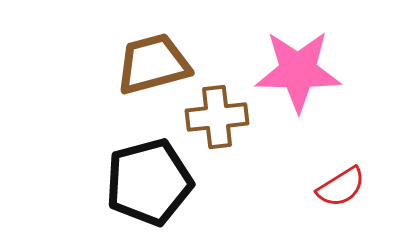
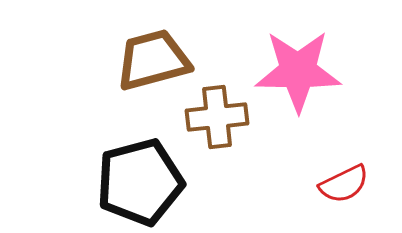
brown trapezoid: moved 4 px up
black pentagon: moved 9 px left
red semicircle: moved 3 px right, 3 px up; rotated 6 degrees clockwise
